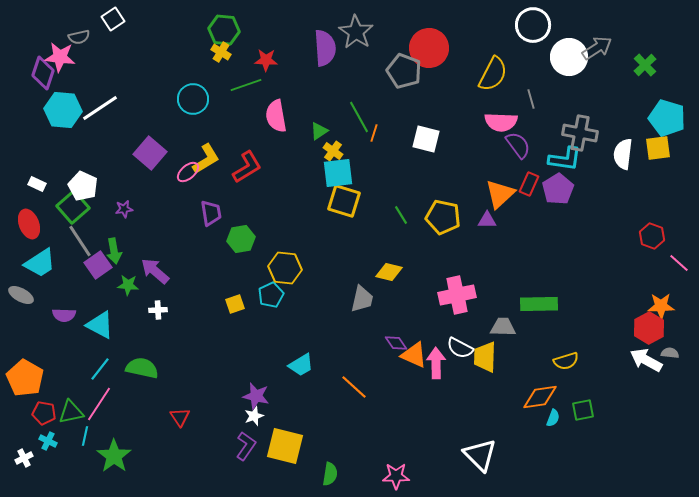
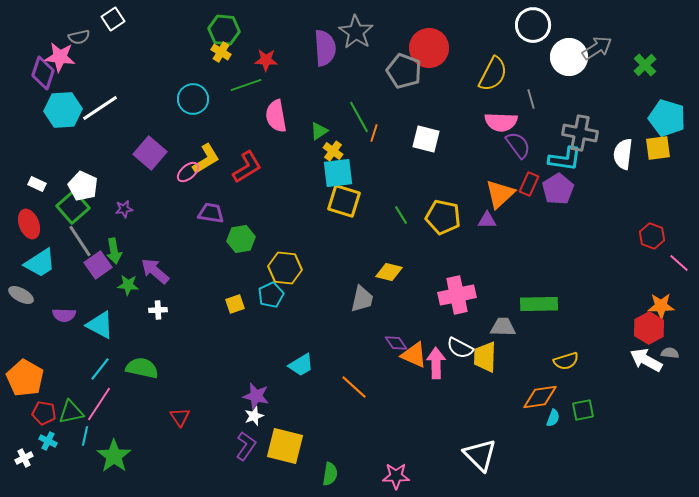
cyan hexagon at (63, 110): rotated 9 degrees counterclockwise
purple trapezoid at (211, 213): rotated 72 degrees counterclockwise
